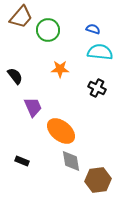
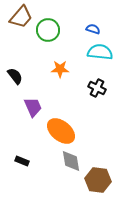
brown hexagon: rotated 15 degrees clockwise
